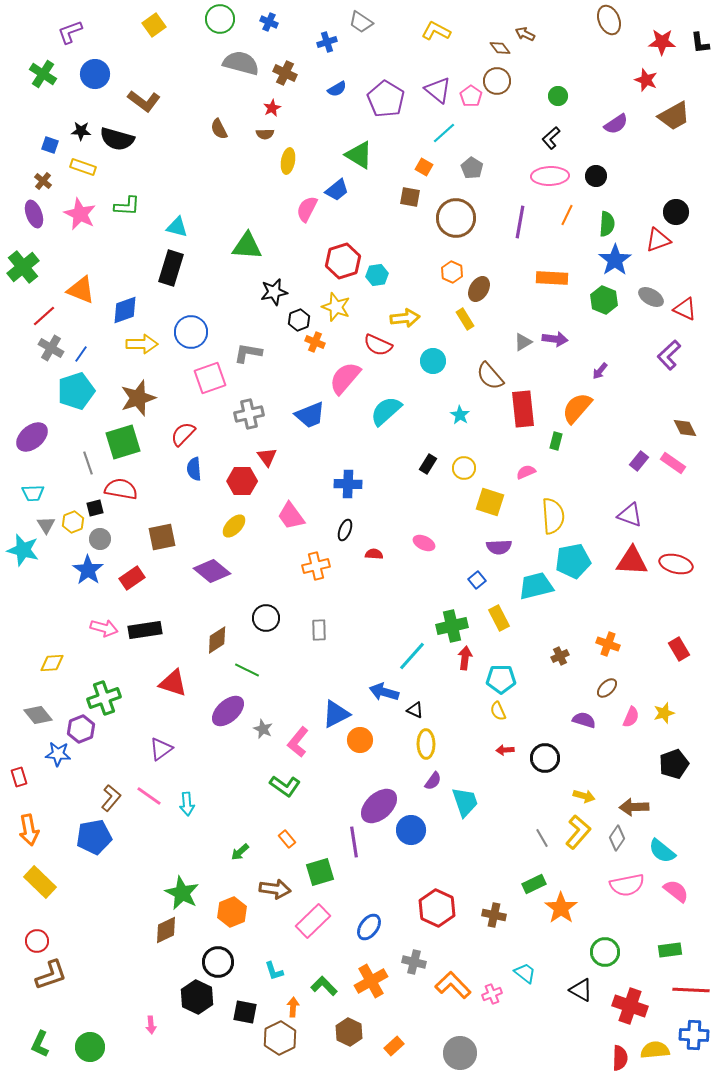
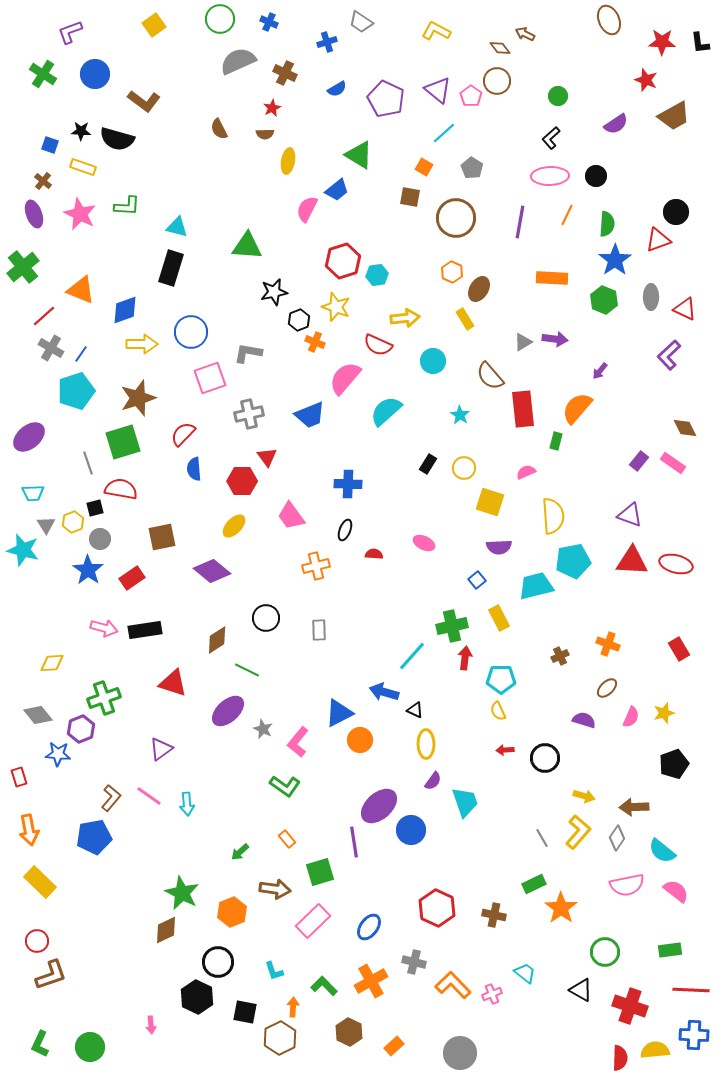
gray semicircle at (241, 63): moved 3 px left, 2 px up; rotated 39 degrees counterclockwise
purple pentagon at (386, 99): rotated 6 degrees counterclockwise
gray ellipse at (651, 297): rotated 60 degrees clockwise
purple ellipse at (32, 437): moved 3 px left
blue triangle at (336, 714): moved 3 px right, 1 px up
